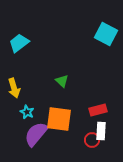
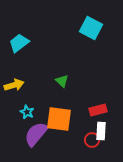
cyan square: moved 15 px left, 6 px up
yellow arrow: moved 3 px up; rotated 90 degrees counterclockwise
